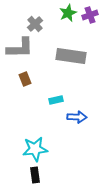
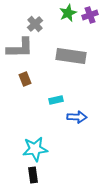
black rectangle: moved 2 px left
